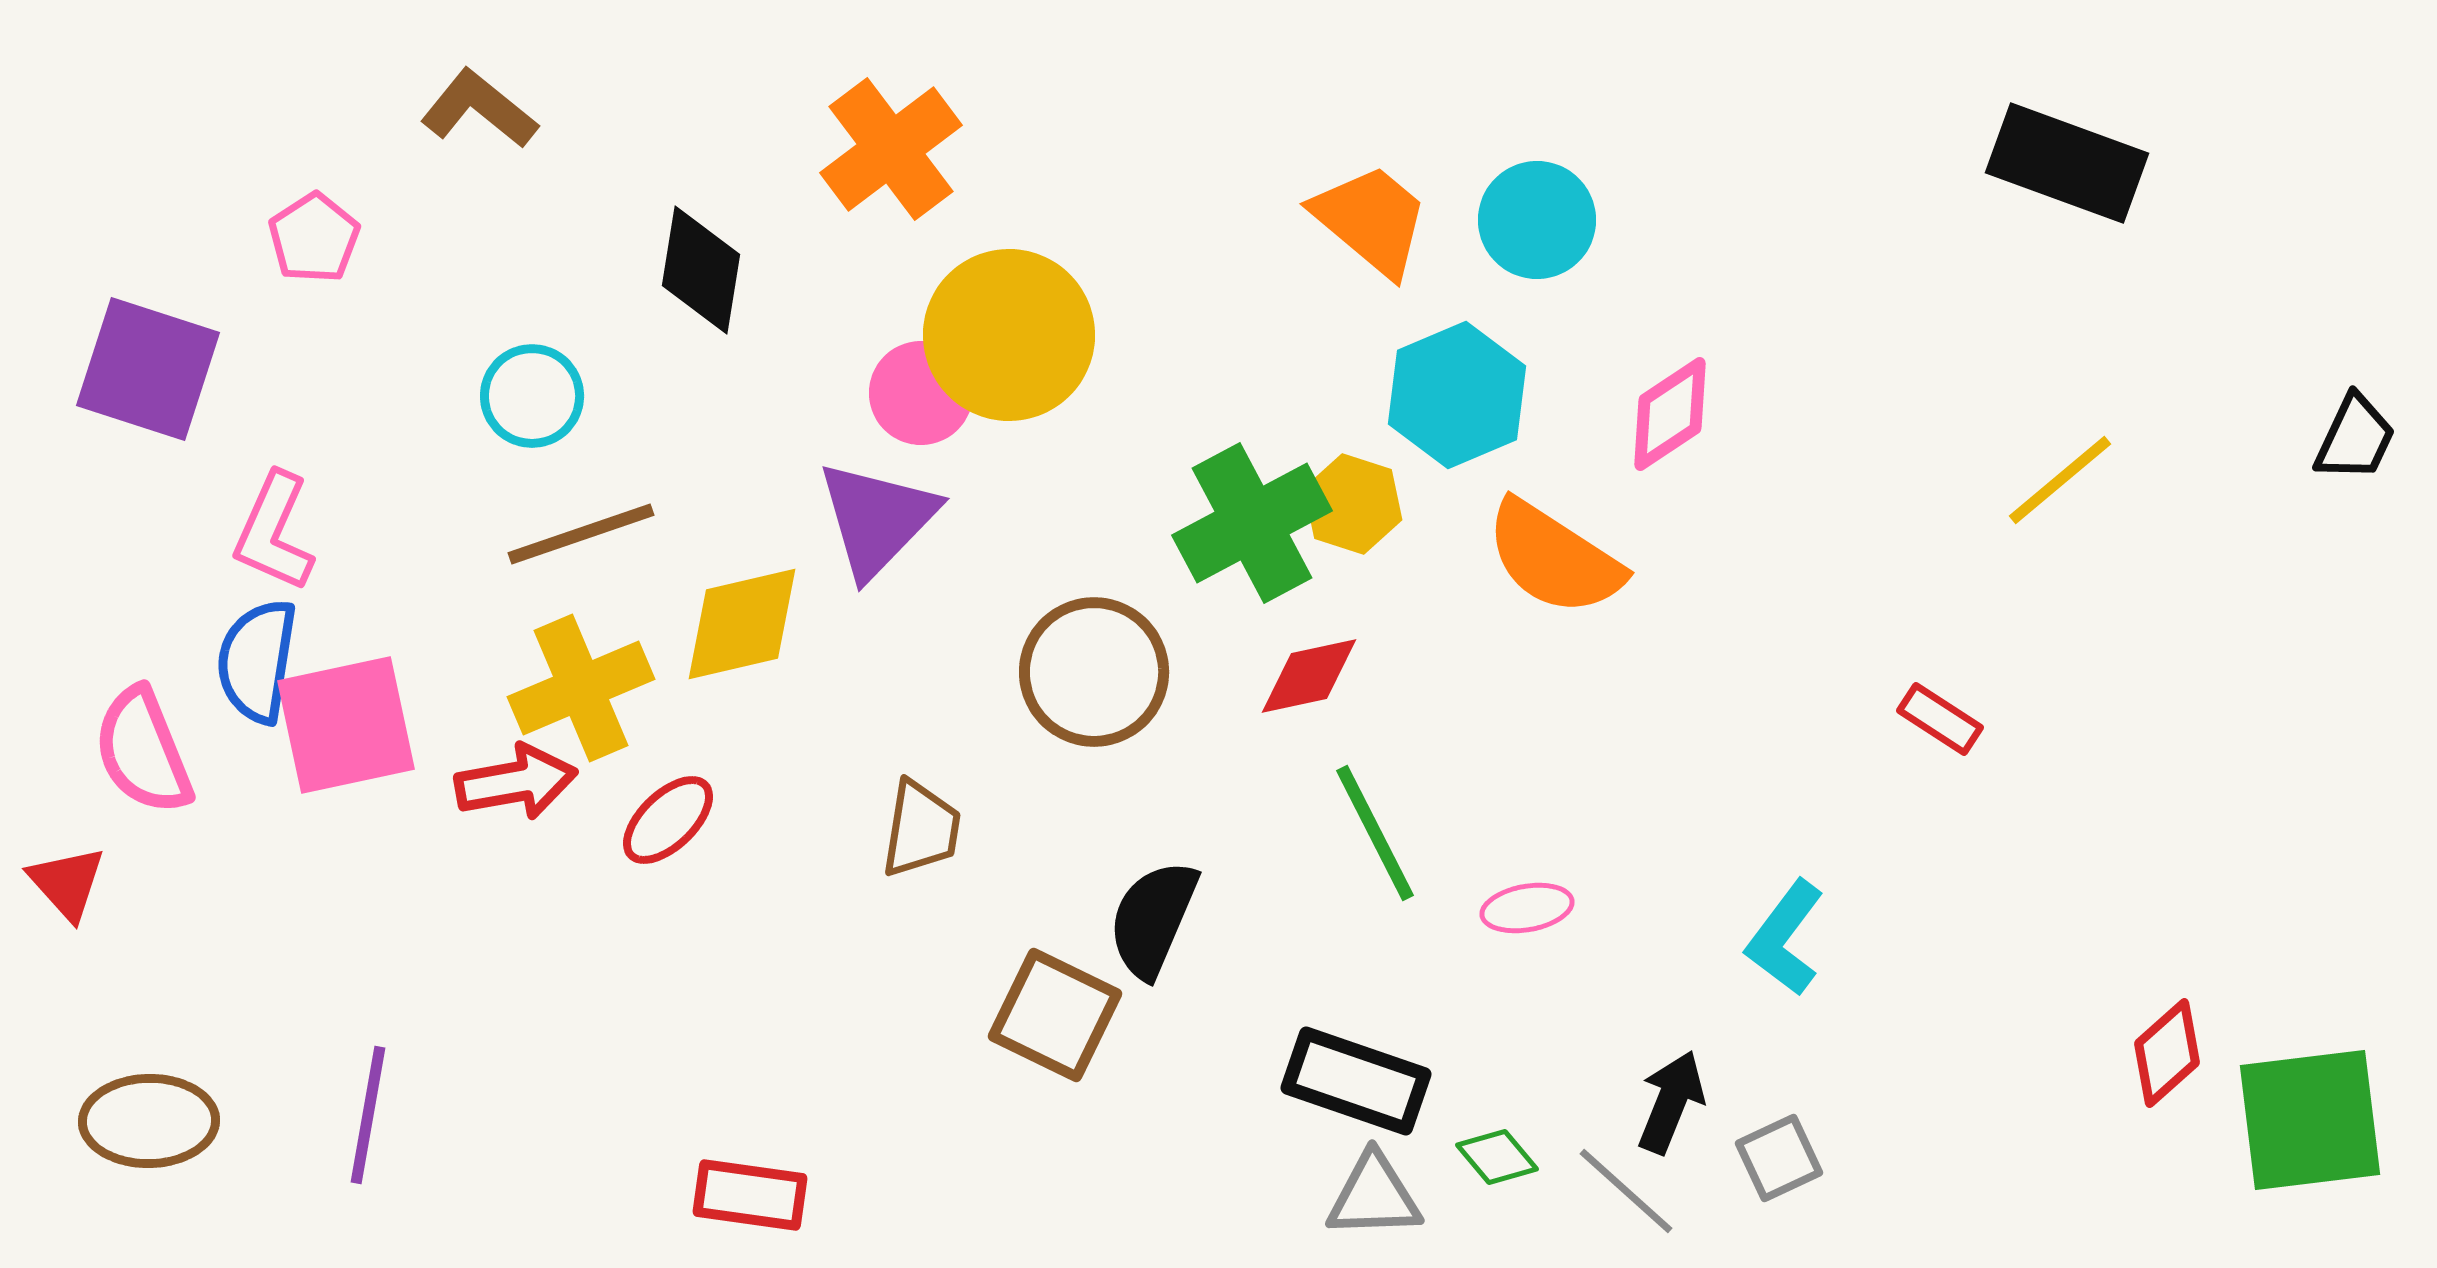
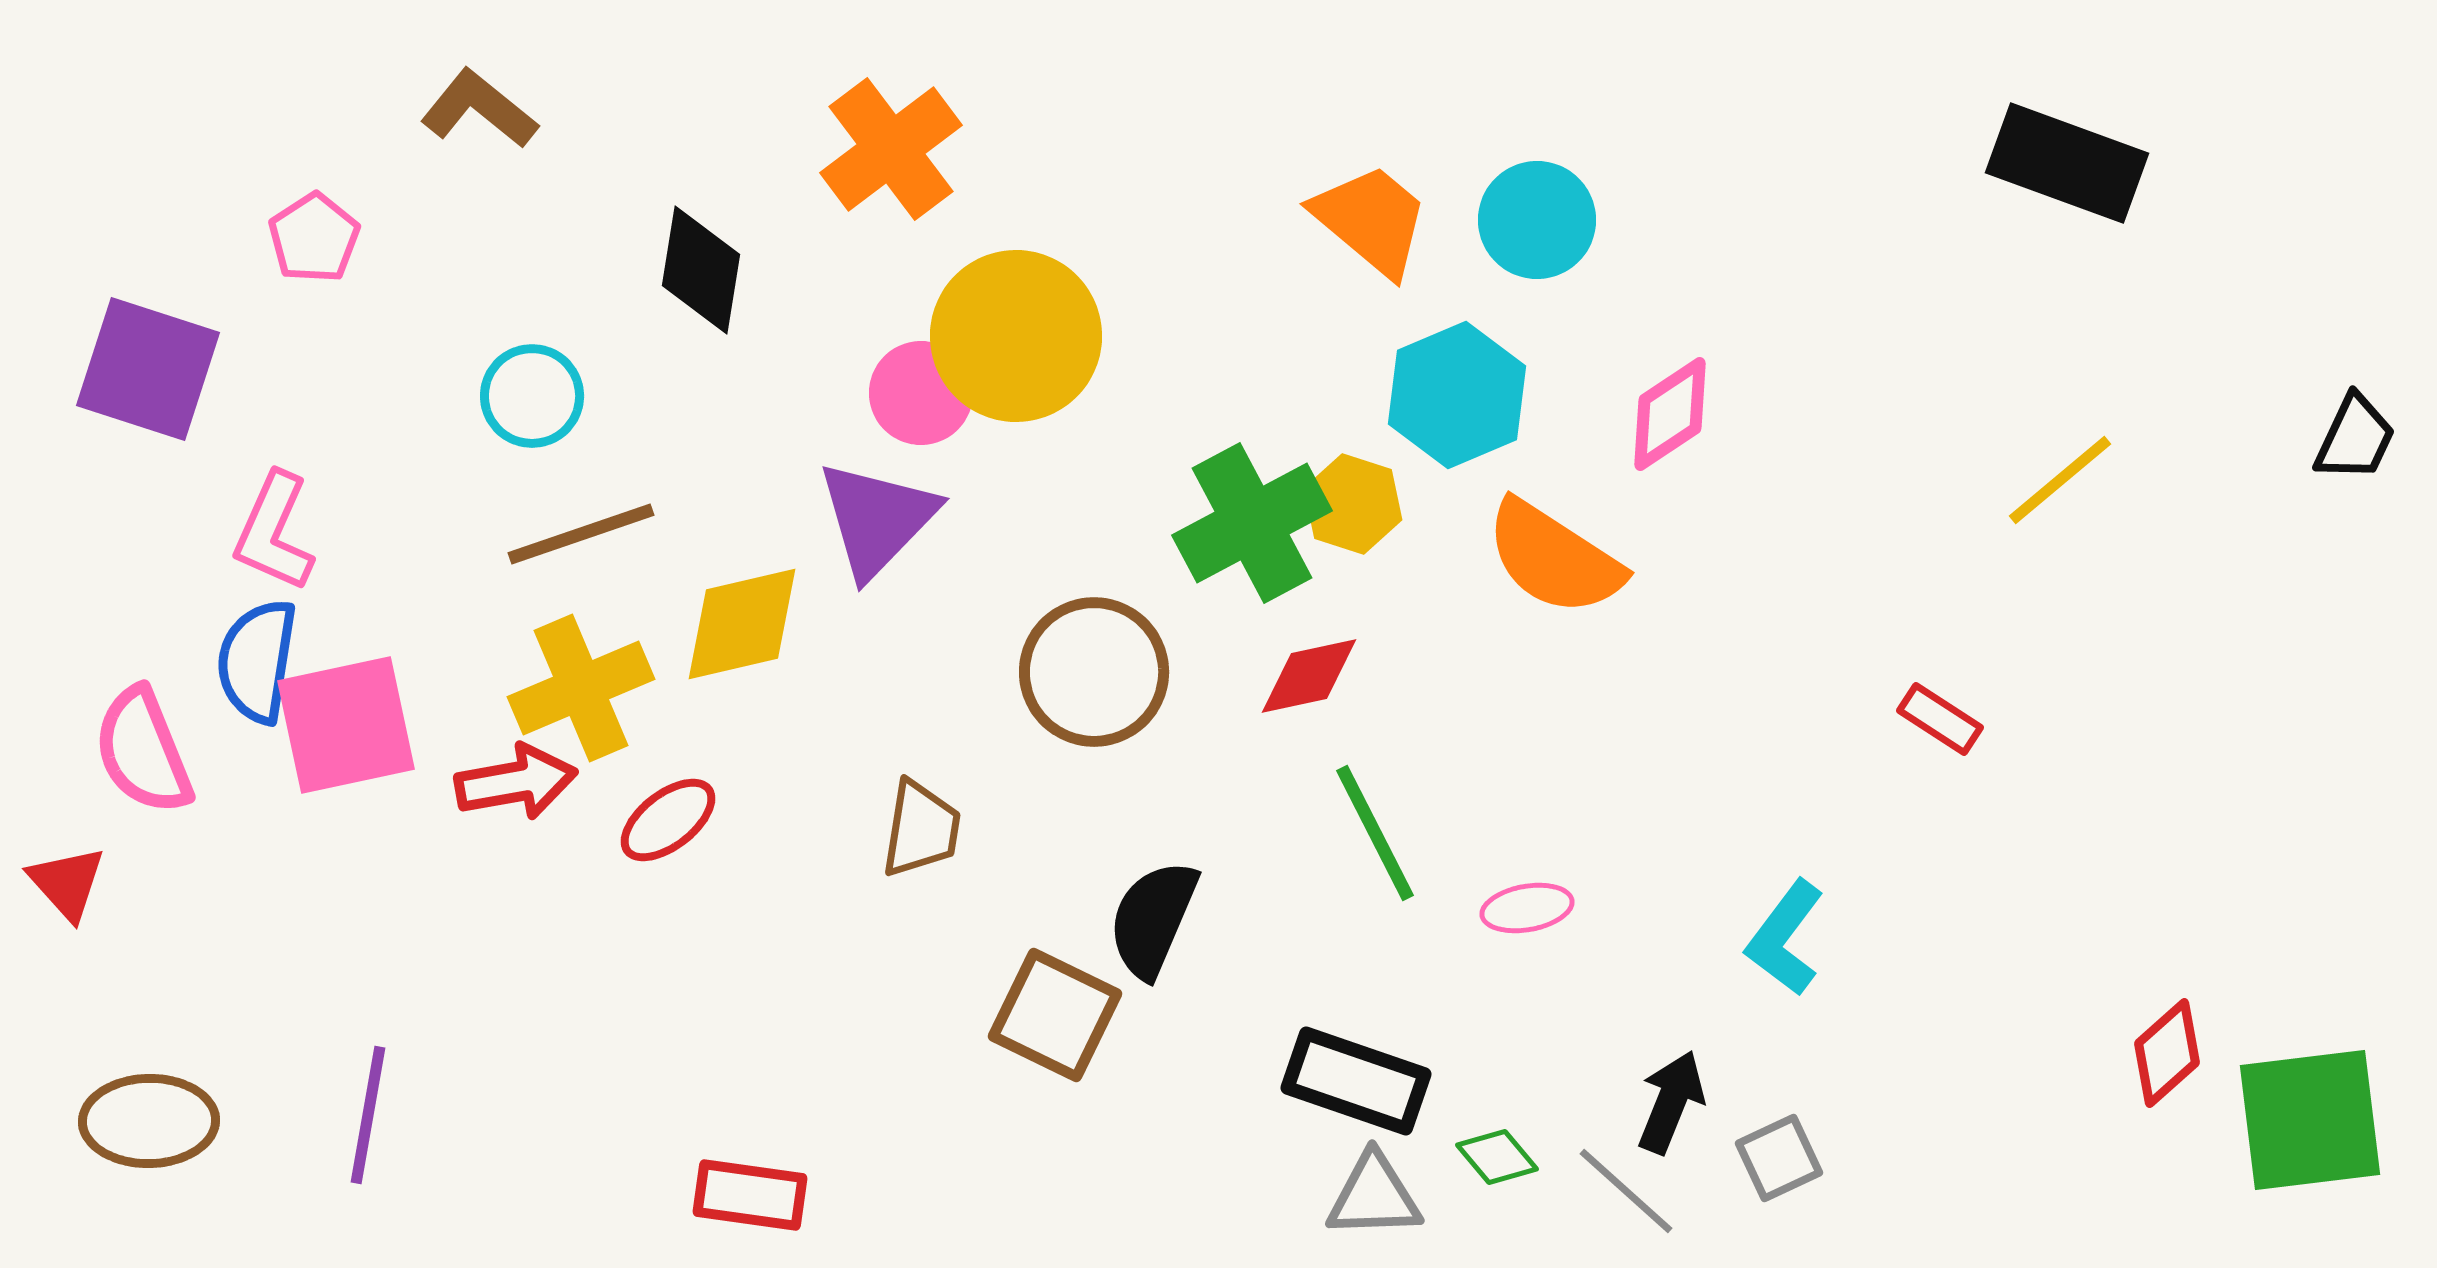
yellow circle at (1009, 335): moved 7 px right, 1 px down
red ellipse at (668, 820): rotated 6 degrees clockwise
